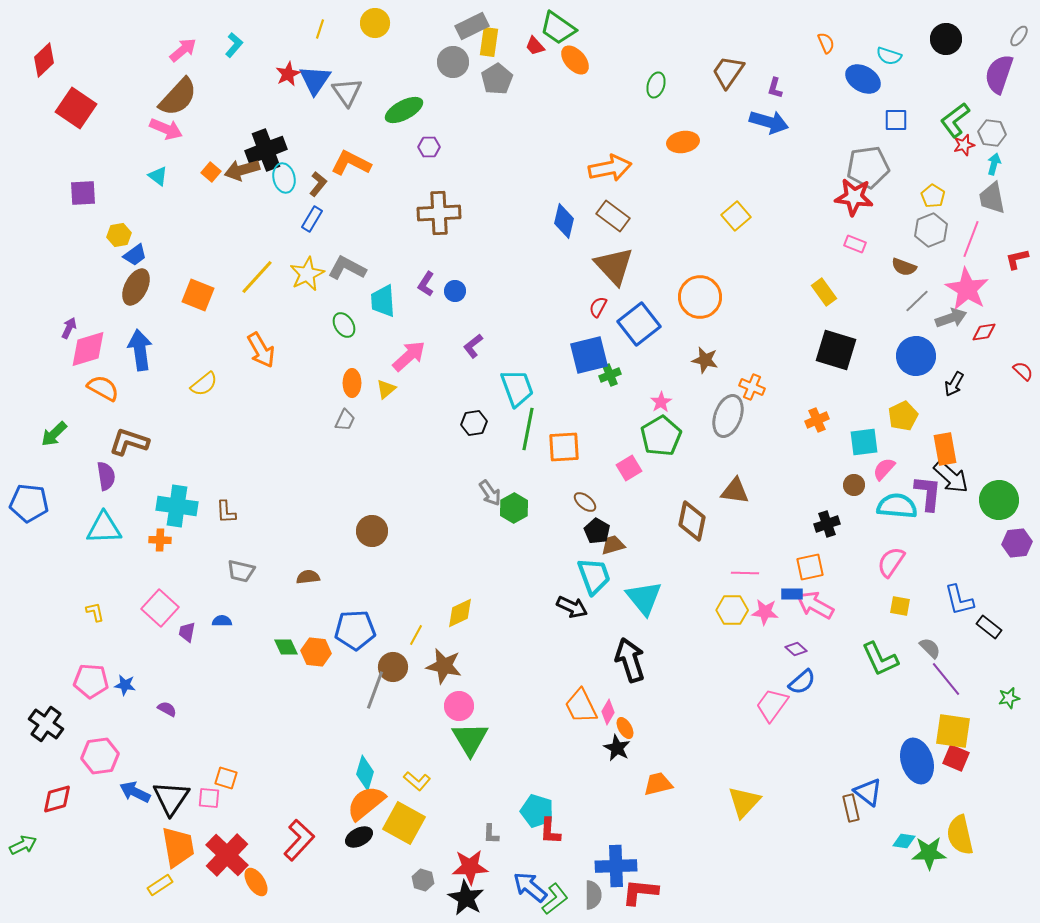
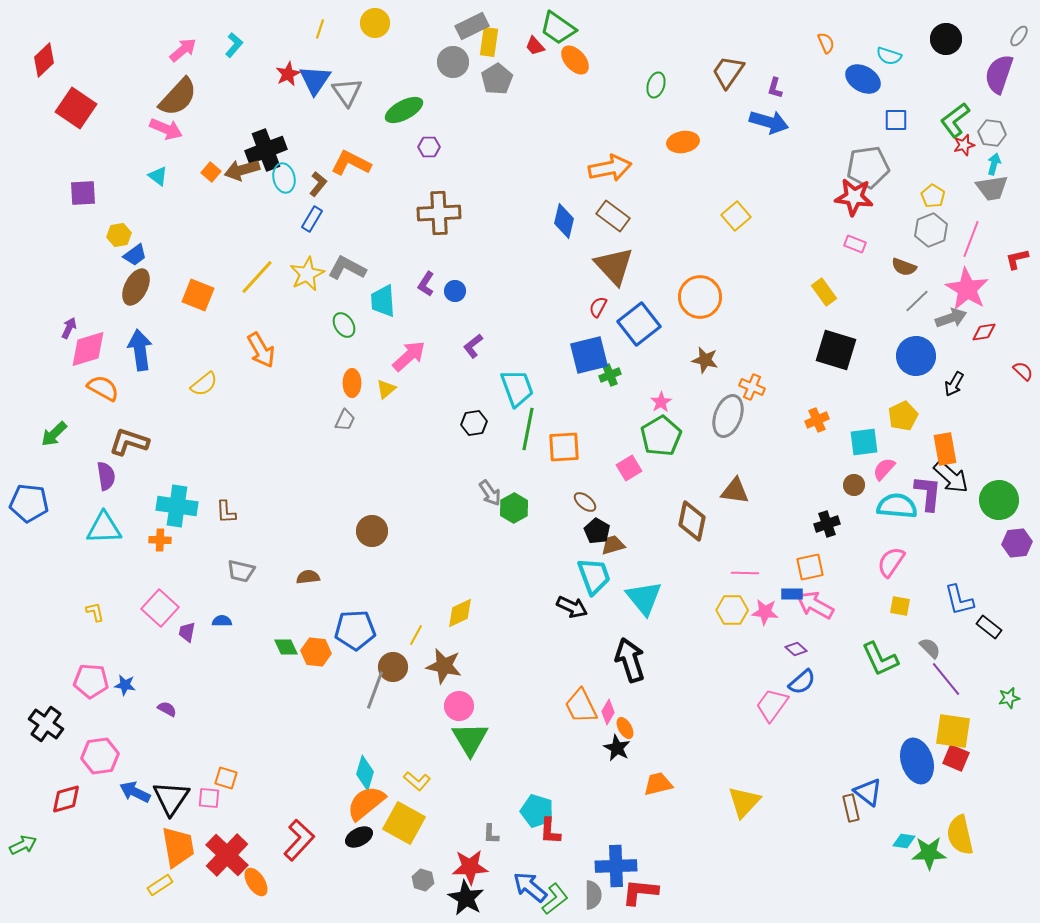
gray trapezoid at (992, 198): moved 10 px up; rotated 88 degrees counterclockwise
red diamond at (57, 799): moved 9 px right
